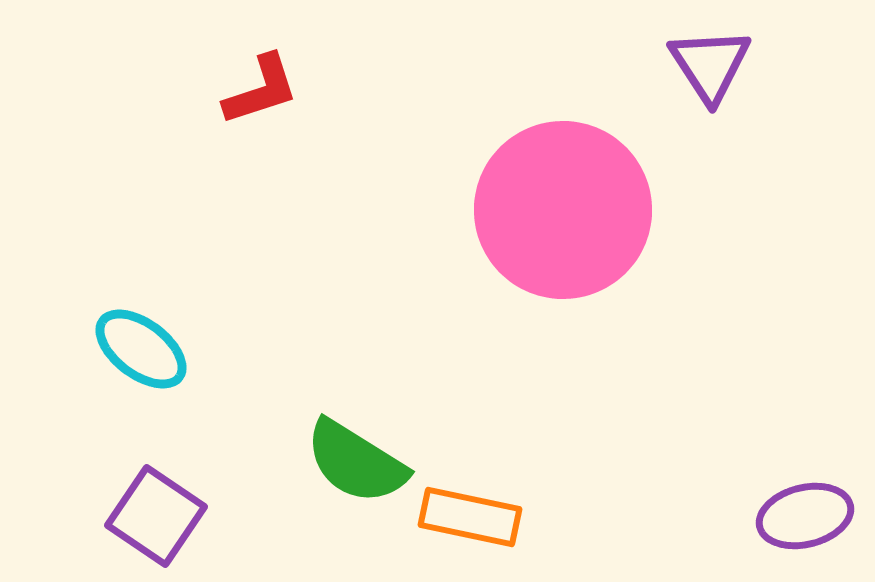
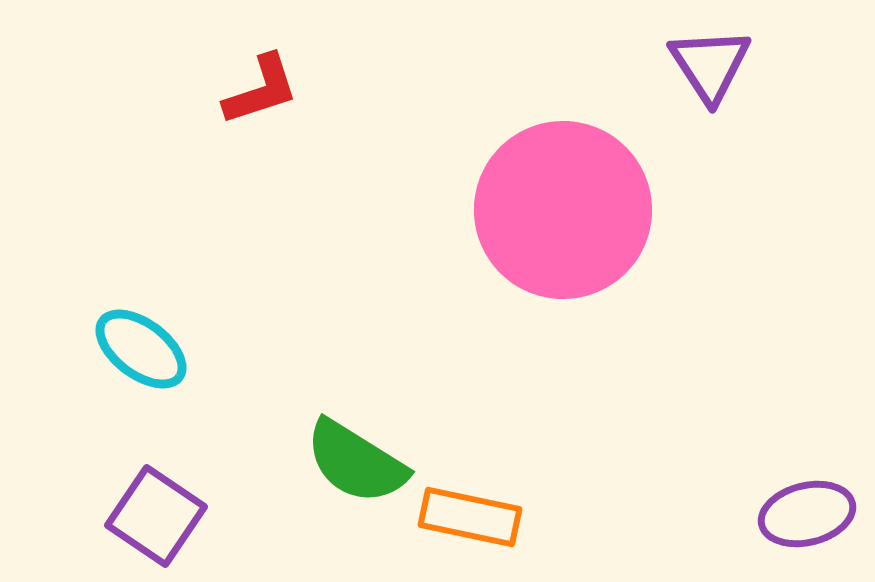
purple ellipse: moved 2 px right, 2 px up
